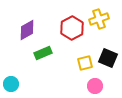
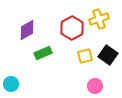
black square: moved 3 px up; rotated 12 degrees clockwise
yellow square: moved 7 px up
